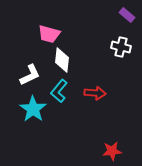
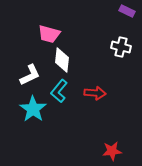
purple rectangle: moved 4 px up; rotated 14 degrees counterclockwise
